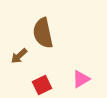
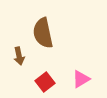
brown arrow: rotated 60 degrees counterclockwise
red square: moved 3 px right, 3 px up; rotated 12 degrees counterclockwise
